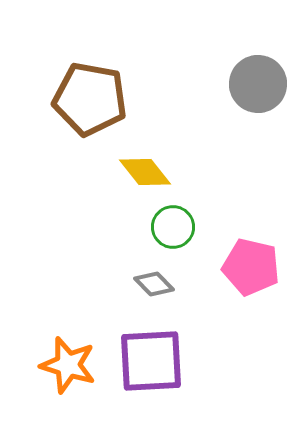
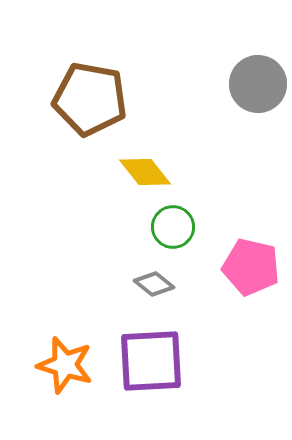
gray diamond: rotated 6 degrees counterclockwise
orange star: moved 3 px left
